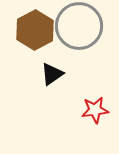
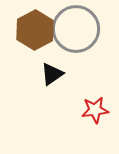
gray circle: moved 3 px left, 3 px down
